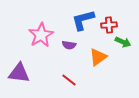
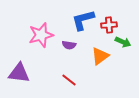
pink star: rotated 15 degrees clockwise
orange triangle: moved 2 px right, 1 px up
